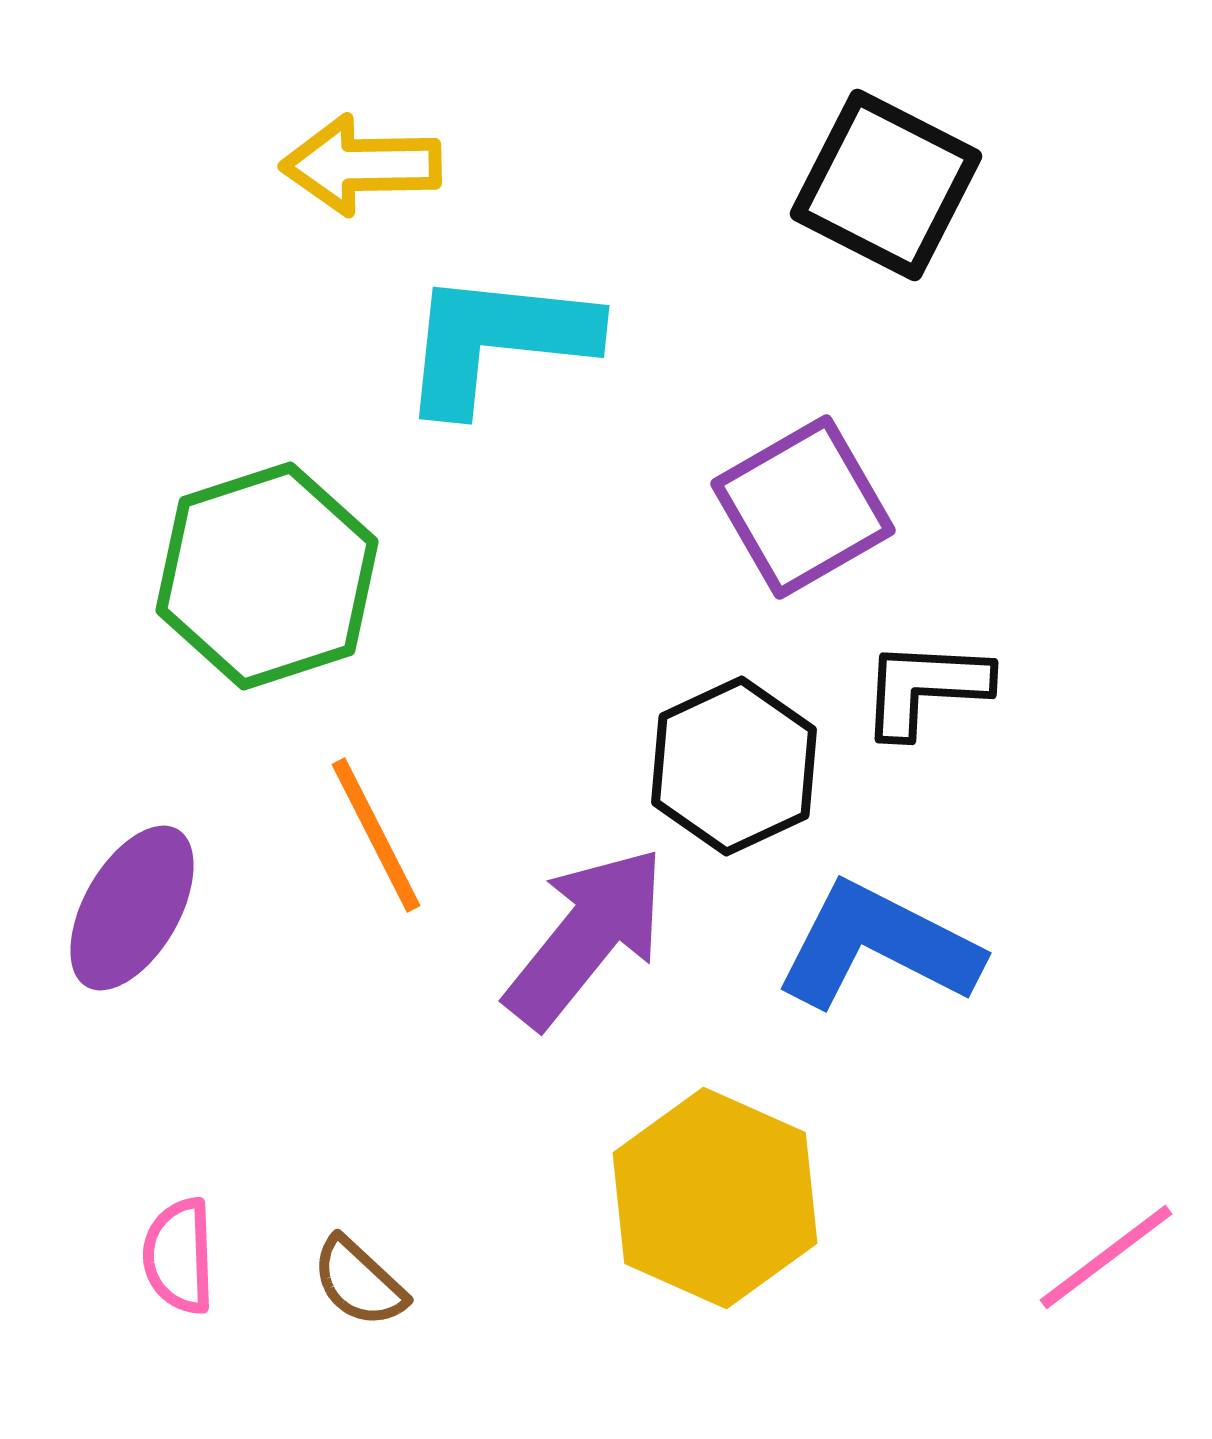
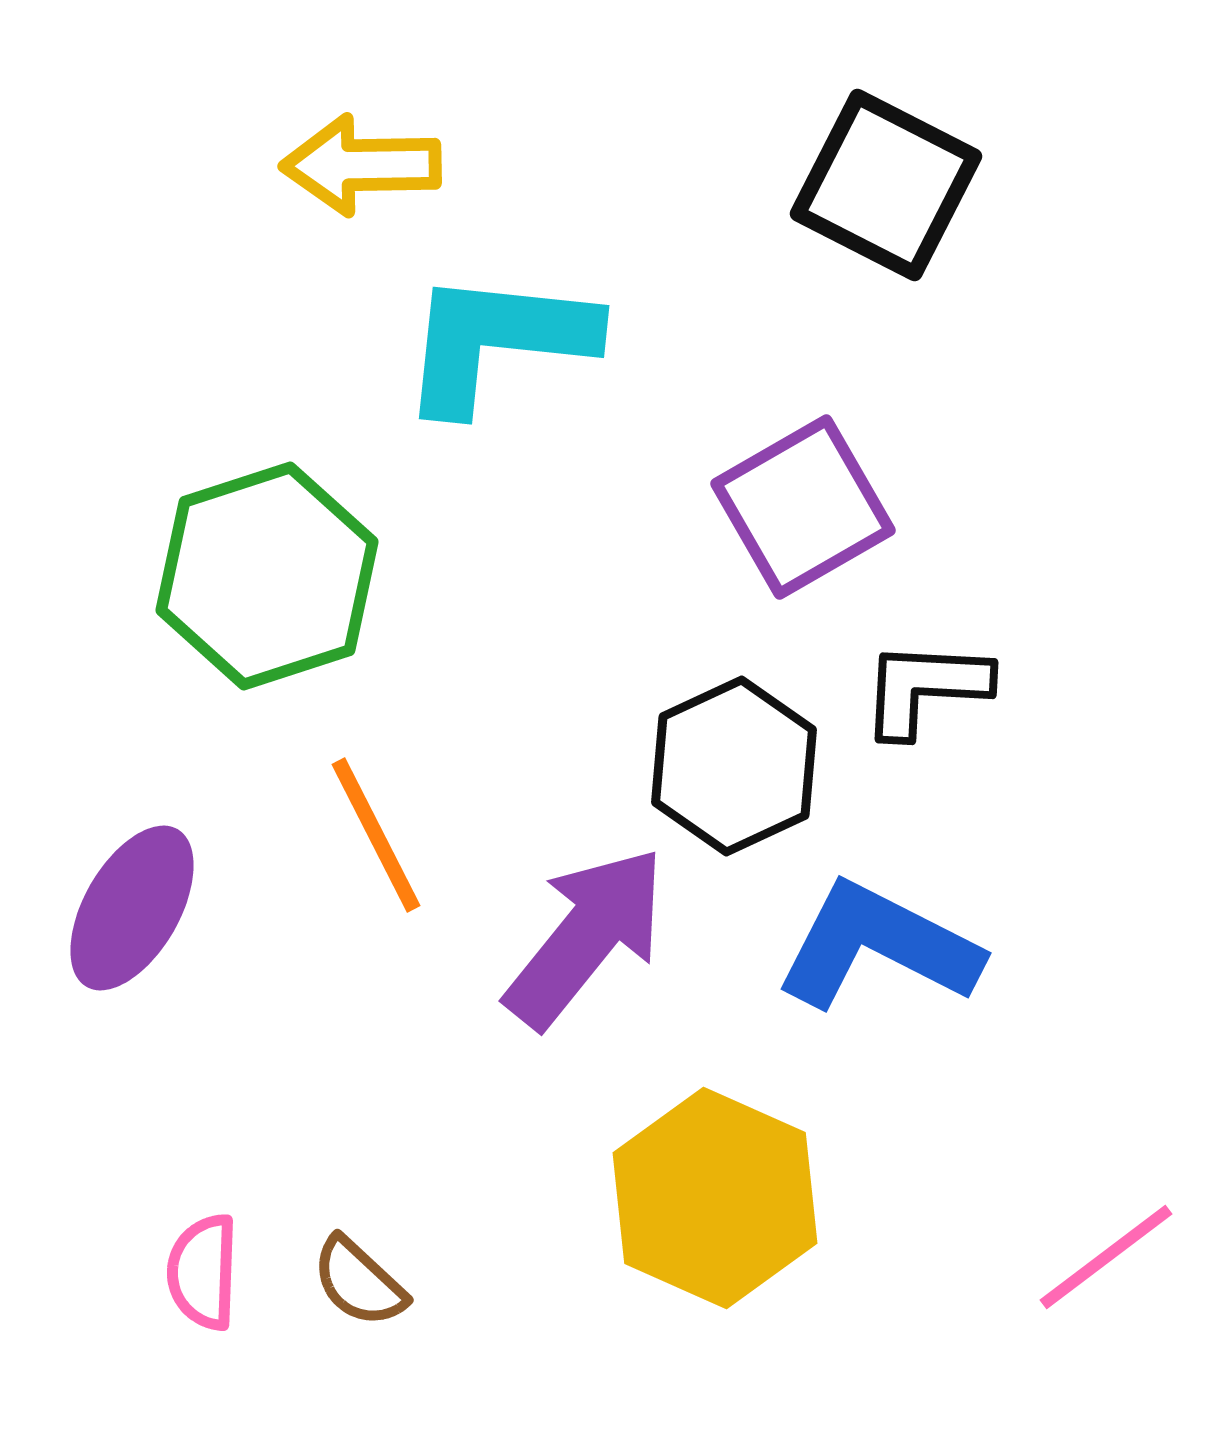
pink semicircle: moved 24 px right, 16 px down; rotated 4 degrees clockwise
